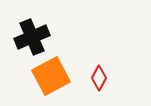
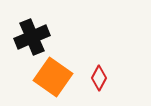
orange square: moved 2 px right, 1 px down; rotated 27 degrees counterclockwise
